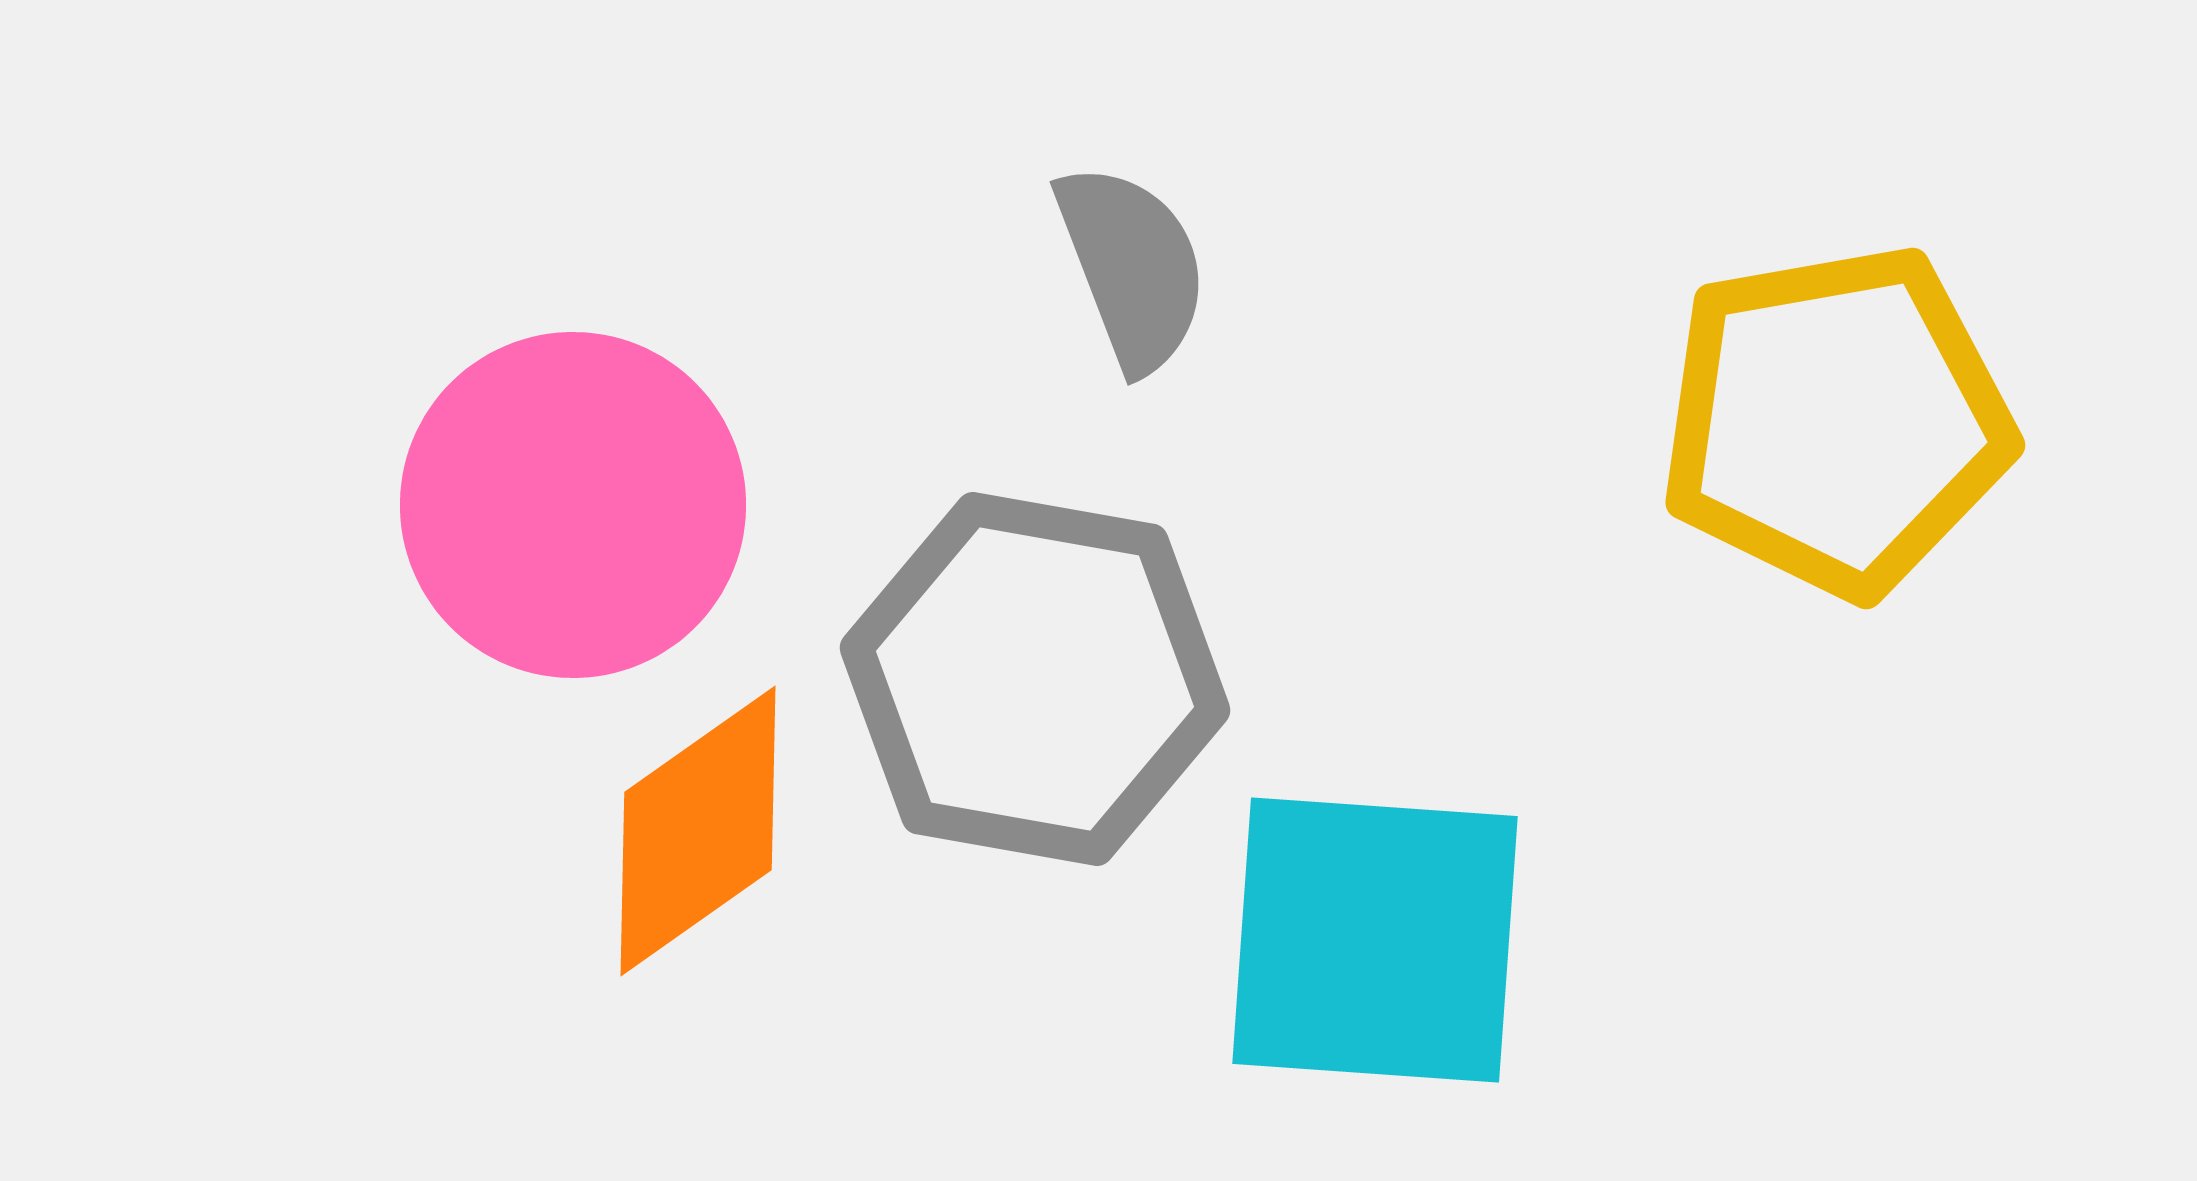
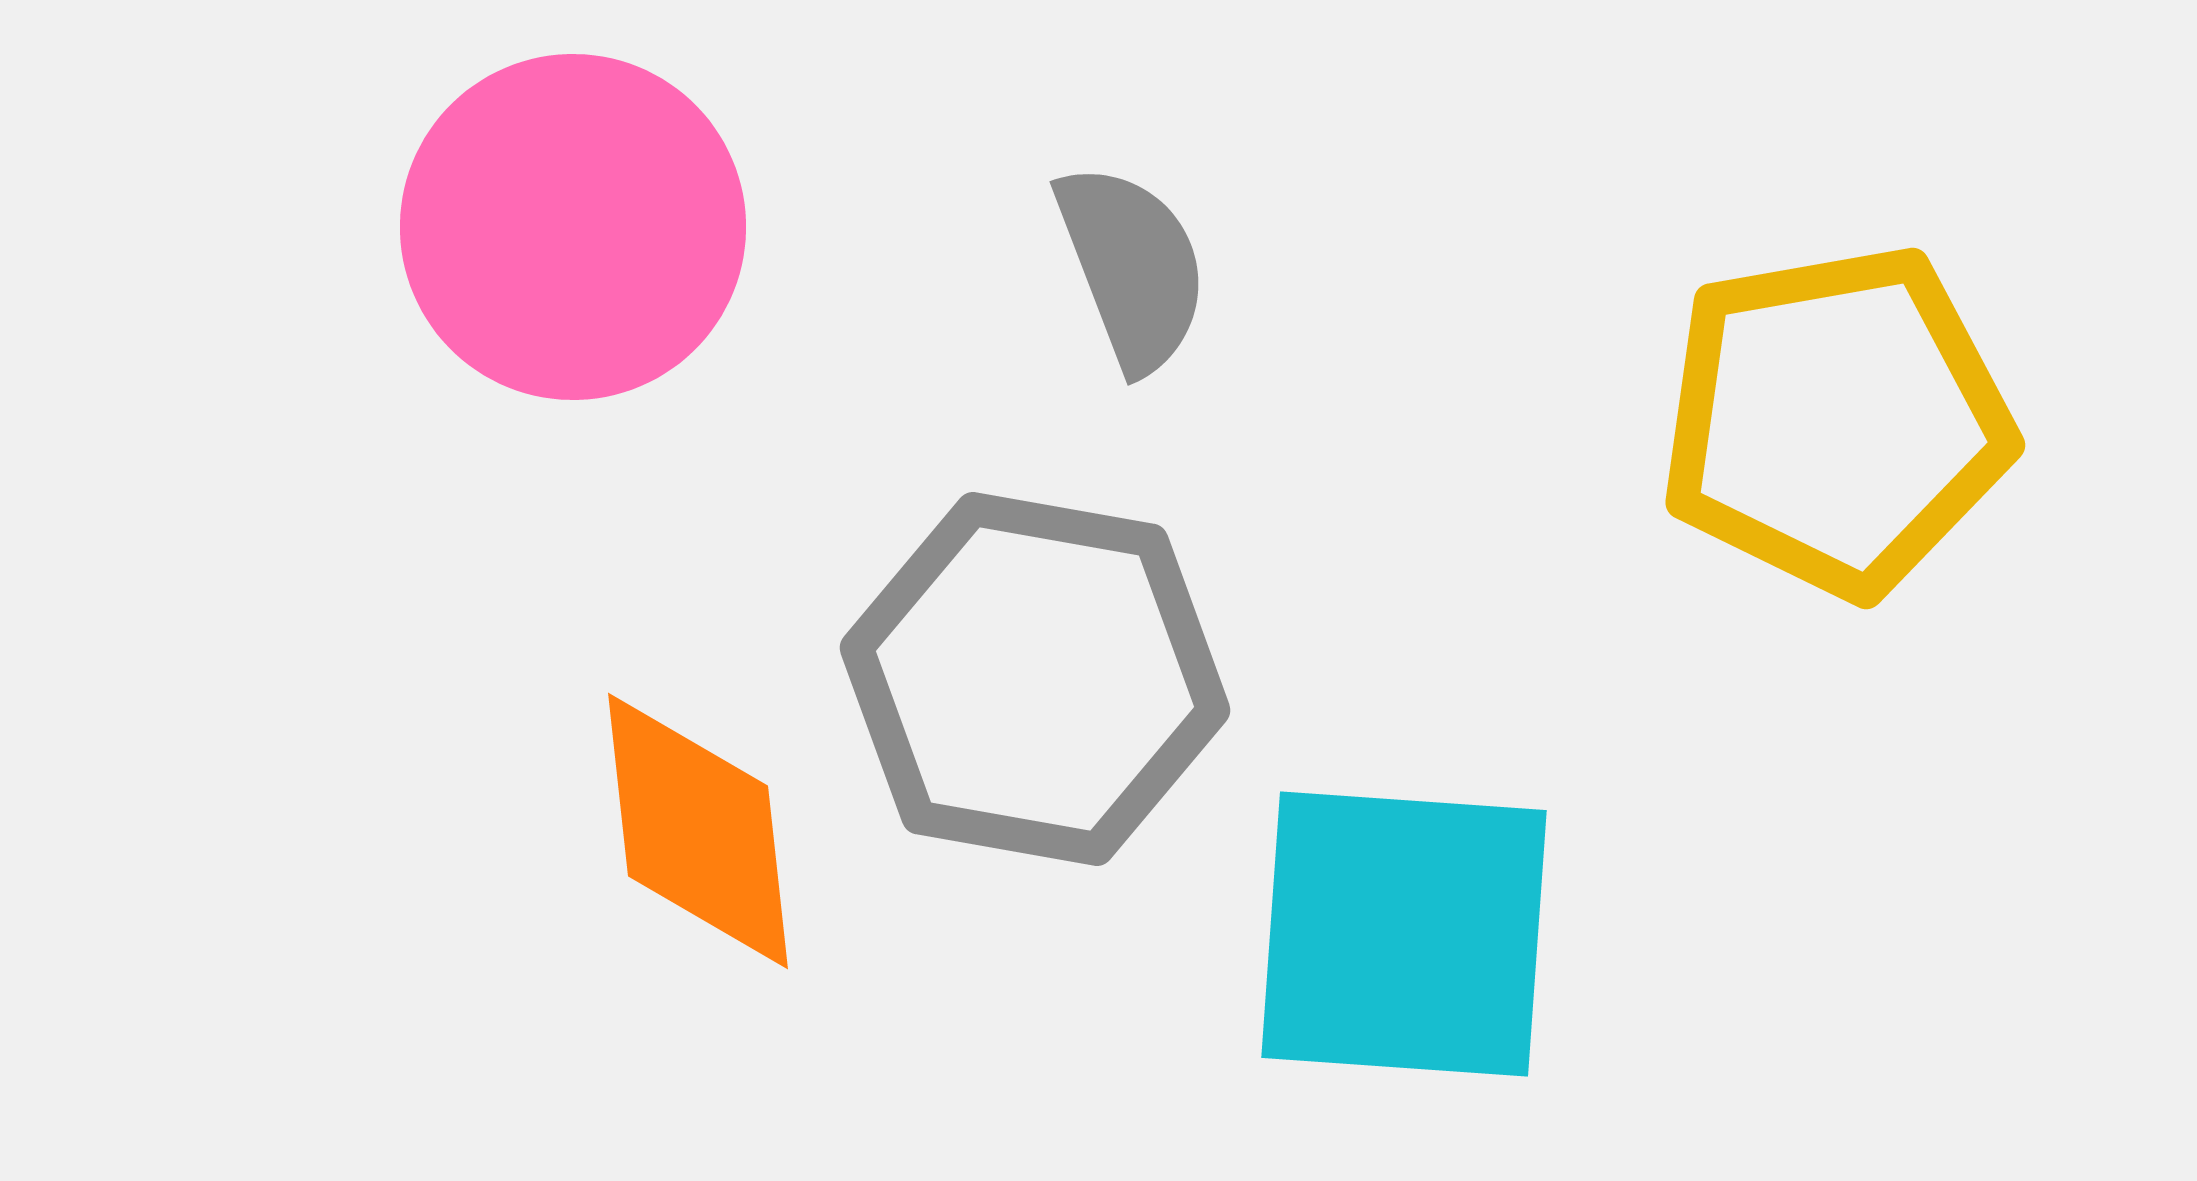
pink circle: moved 278 px up
orange diamond: rotated 61 degrees counterclockwise
cyan square: moved 29 px right, 6 px up
